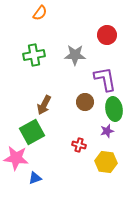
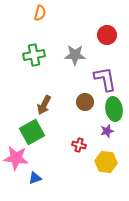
orange semicircle: rotated 21 degrees counterclockwise
